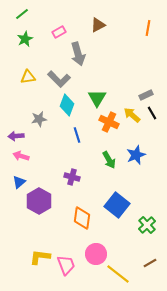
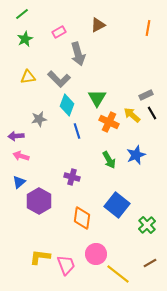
blue line: moved 4 px up
